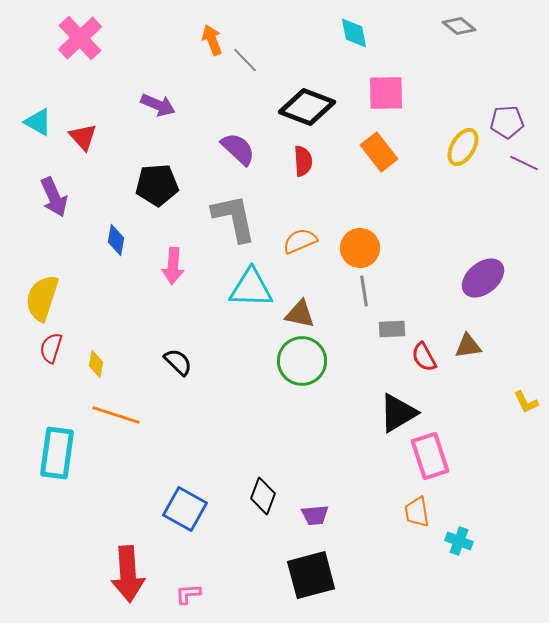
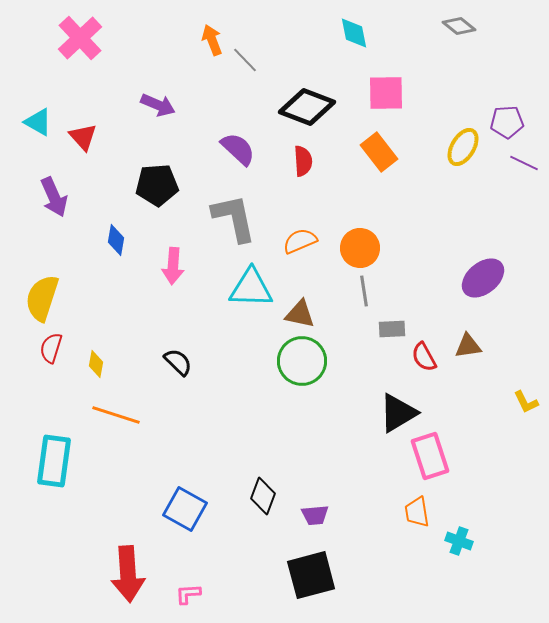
cyan rectangle at (57, 453): moved 3 px left, 8 px down
